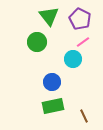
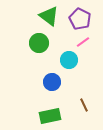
green triangle: rotated 15 degrees counterclockwise
green circle: moved 2 px right, 1 px down
cyan circle: moved 4 px left, 1 px down
green rectangle: moved 3 px left, 10 px down
brown line: moved 11 px up
